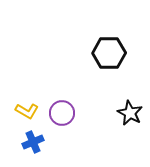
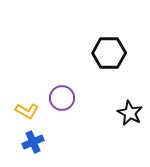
purple circle: moved 15 px up
